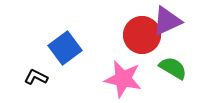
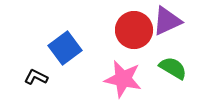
red circle: moved 8 px left, 5 px up
